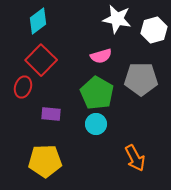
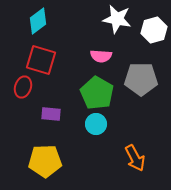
pink semicircle: rotated 20 degrees clockwise
red square: rotated 28 degrees counterclockwise
